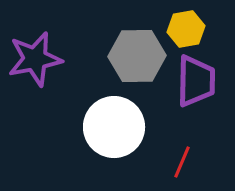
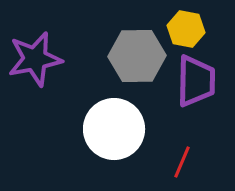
yellow hexagon: rotated 21 degrees clockwise
white circle: moved 2 px down
